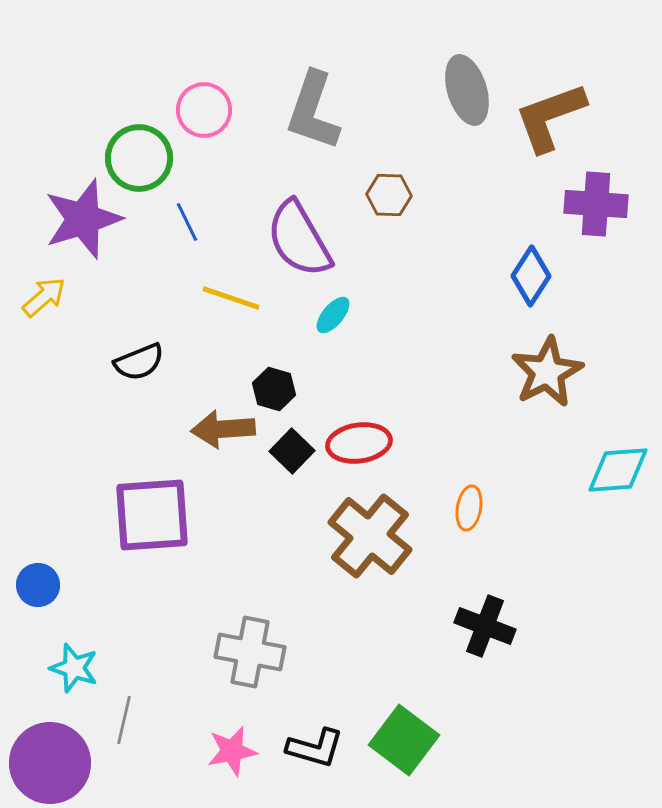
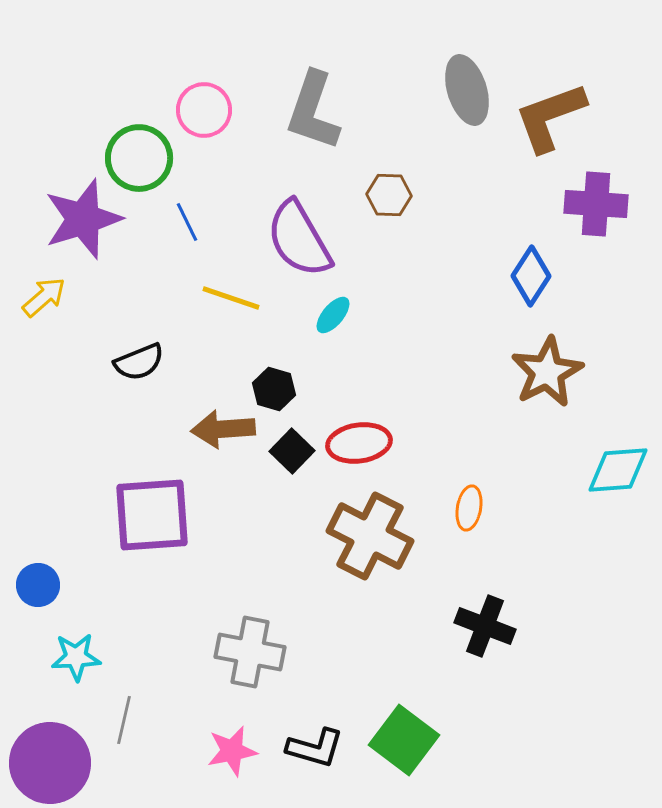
brown cross: rotated 12 degrees counterclockwise
cyan star: moved 2 px right, 11 px up; rotated 21 degrees counterclockwise
